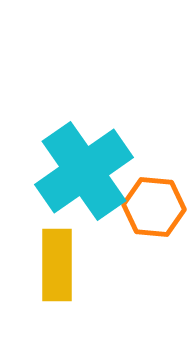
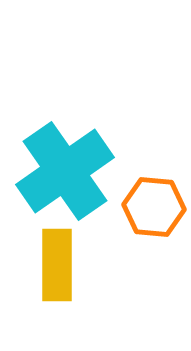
cyan cross: moved 19 px left
